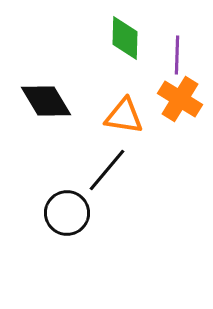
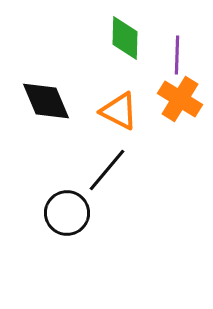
black diamond: rotated 8 degrees clockwise
orange triangle: moved 5 px left, 5 px up; rotated 18 degrees clockwise
